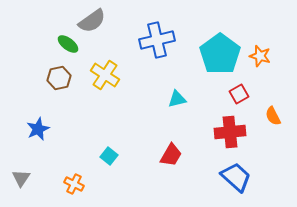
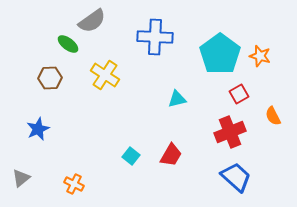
blue cross: moved 2 px left, 3 px up; rotated 16 degrees clockwise
brown hexagon: moved 9 px left; rotated 10 degrees clockwise
red cross: rotated 16 degrees counterclockwise
cyan square: moved 22 px right
gray triangle: rotated 18 degrees clockwise
